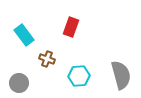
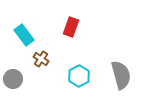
brown cross: moved 6 px left; rotated 14 degrees clockwise
cyan hexagon: rotated 25 degrees counterclockwise
gray circle: moved 6 px left, 4 px up
